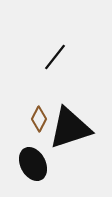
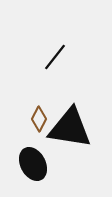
black triangle: rotated 27 degrees clockwise
